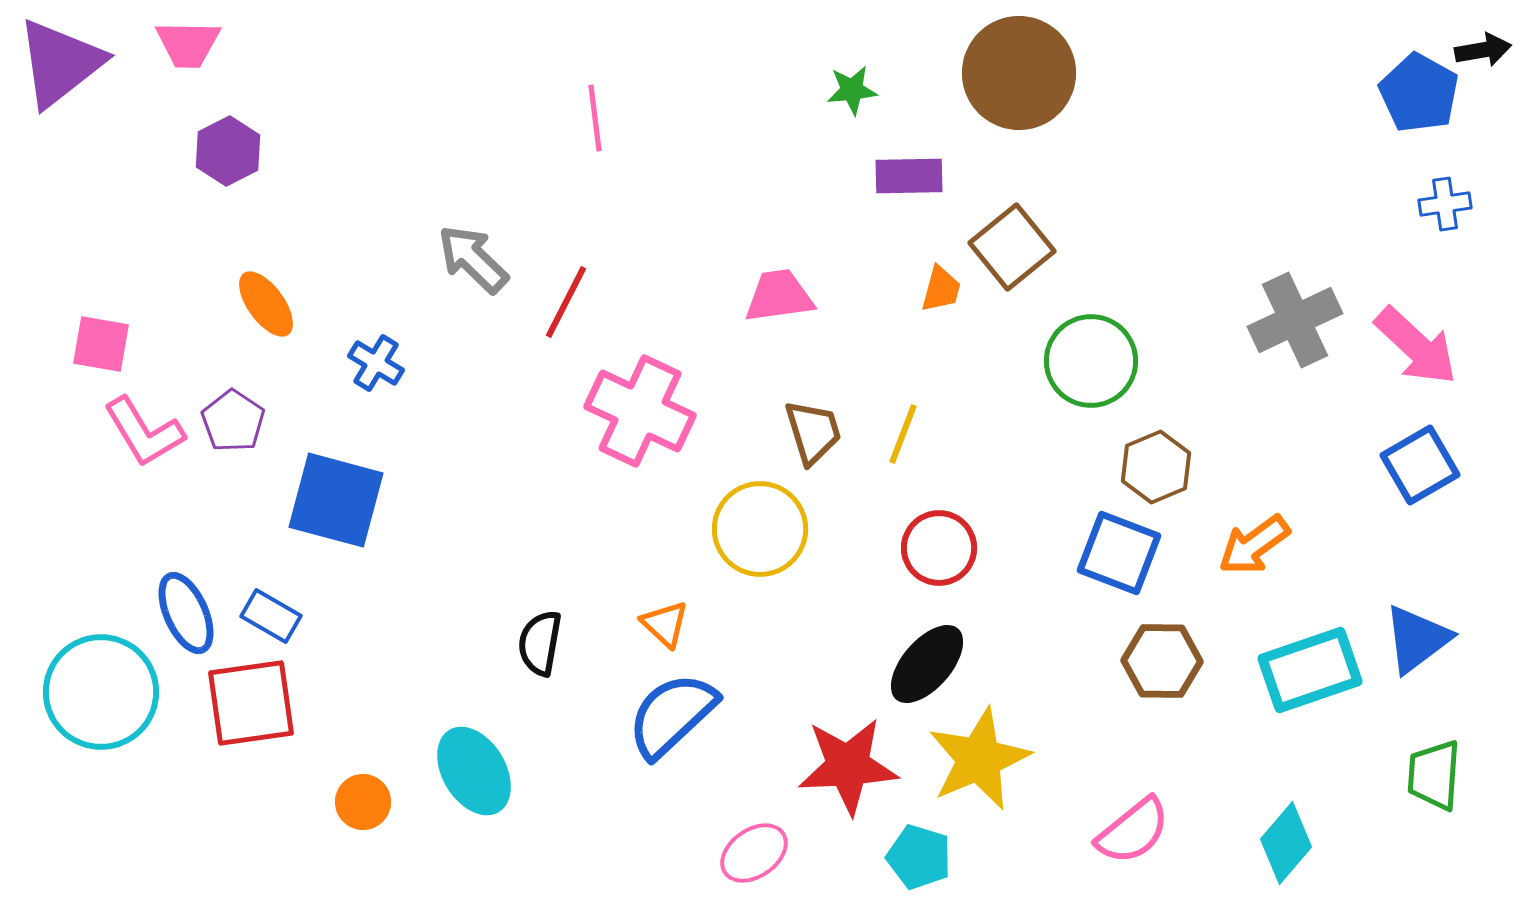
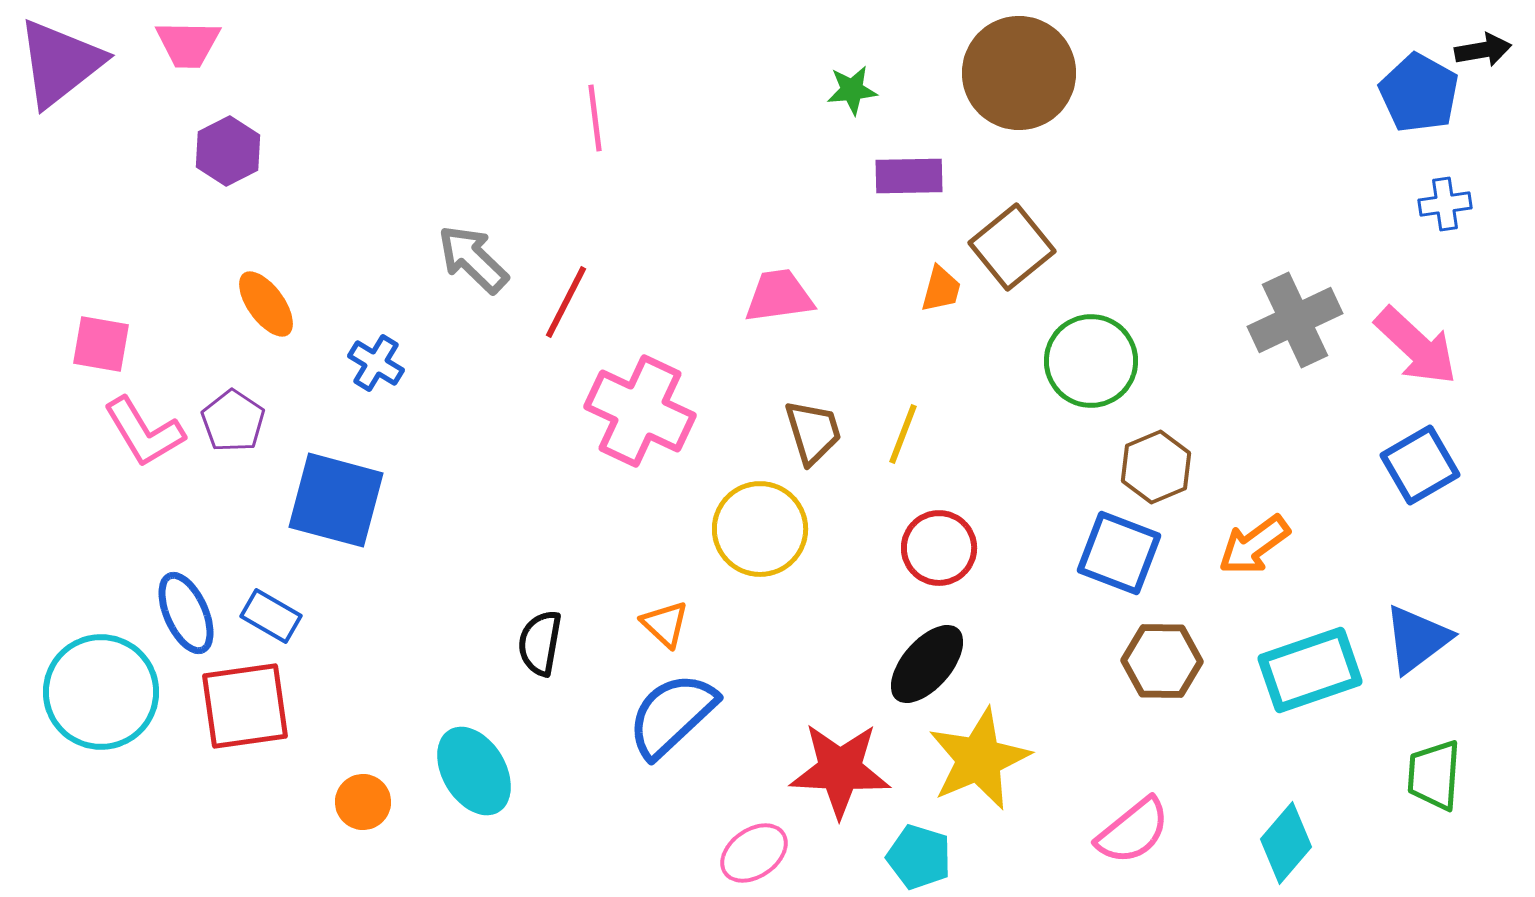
red square at (251, 703): moved 6 px left, 3 px down
red star at (848, 766): moved 8 px left, 4 px down; rotated 6 degrees clockwise
